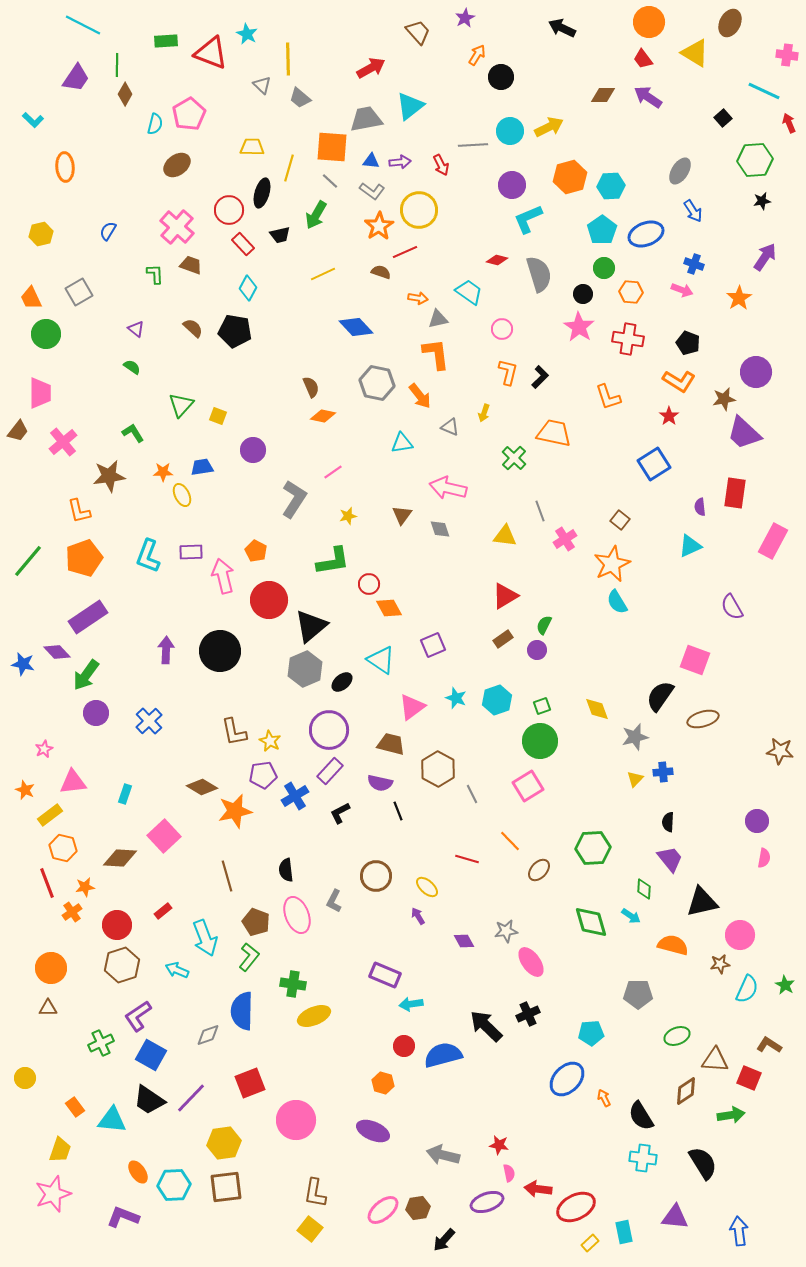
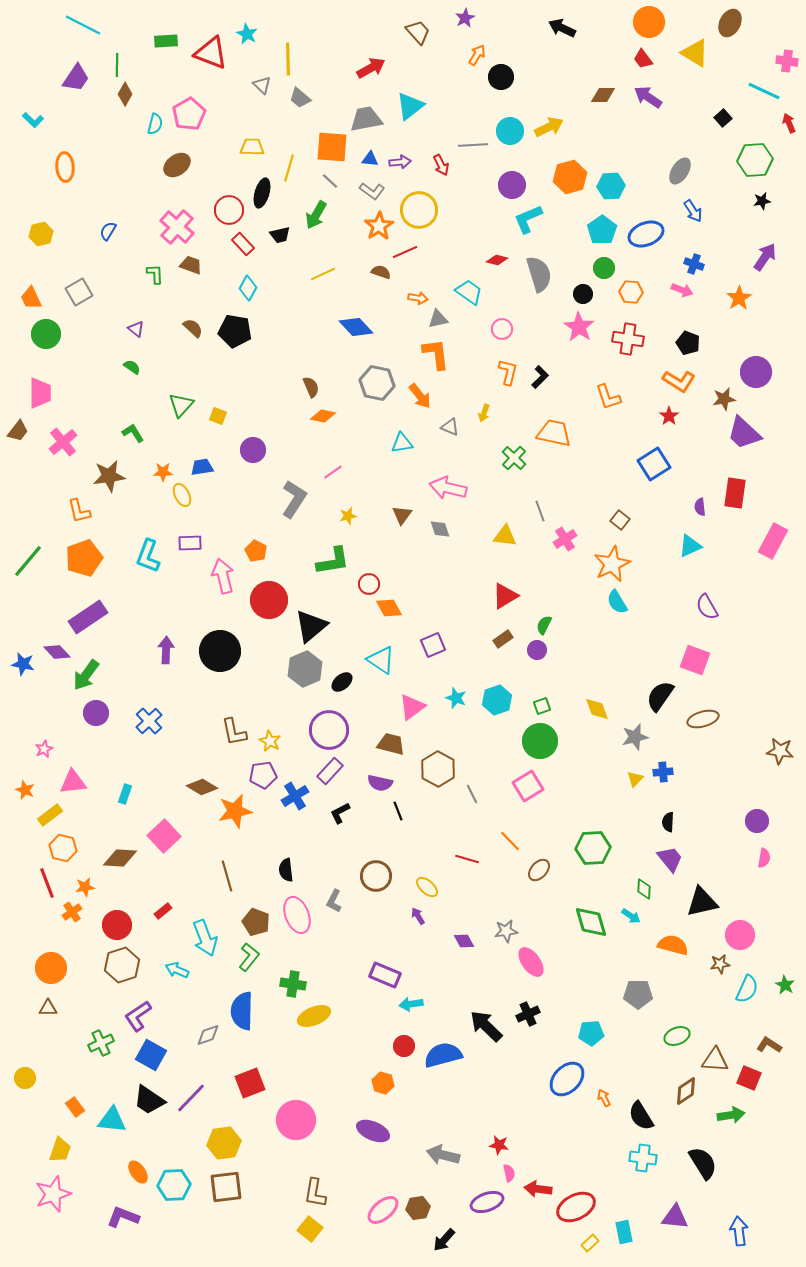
pink cross at (787, 55): moved 6 px down
blue triangle at (371, 161): moved 1 px left, 2 px up
purple rectangle at (191, 552): moved 1 px left, 9 px up
purple semicircle at (732, 607): moved 25 px left
